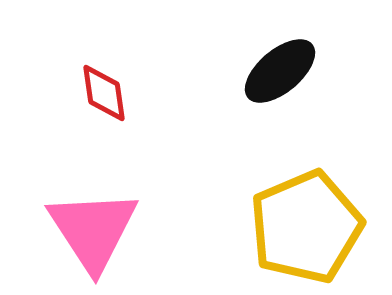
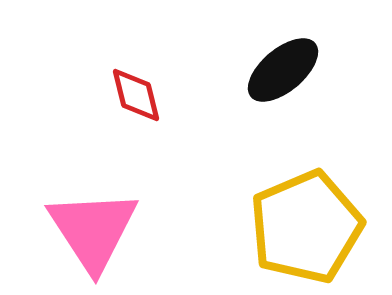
black ellipse: moved 3 px right, 1 px up
red diamond: moved 32 px right, 2 px down; rotated 6 degrees counterclockwise
